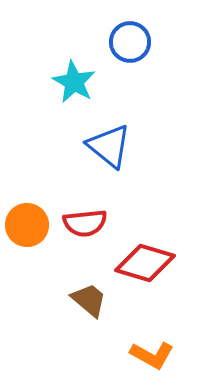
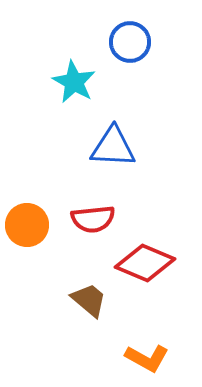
blue triangle: moved 4 px right, 1 px down; rotated 36 degrees counterclockwise
red semicircle: moved 8 px right, 4 px up
red diamond: rotated 6 degrees clockwise
orange L-shape: moved 5 px left, 3 px down
